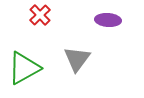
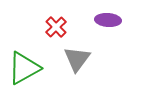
red cross: moved 16 px right, 12 px down
